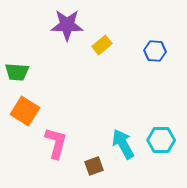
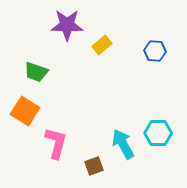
green trapezoid: moved 19 px right; rotated 15 degrees clockwise
cyan hexagon: moved 3 px left, 7 px up
